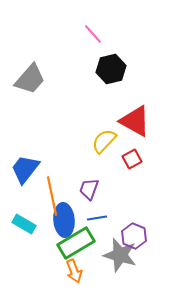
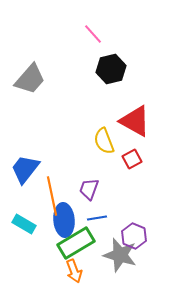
yellow semicircle: rotated 64 degrees counterclockwise
